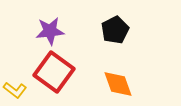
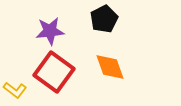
black pentagon: moved 11 px left, 11 px up
orange diamond: moved 8 px left, 17 px up
